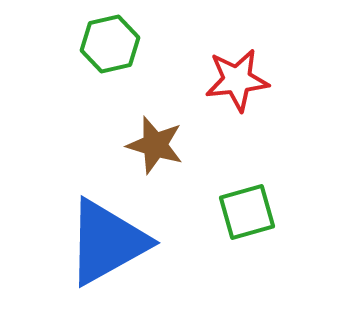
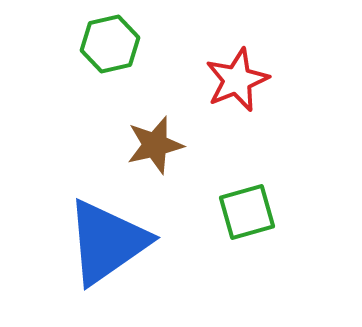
red star: rotated 16 degrees counterclockwise
brown star: rotated 30 degrees counterclockwise
blue triangle: rotated 6 degrees counterclockwise
